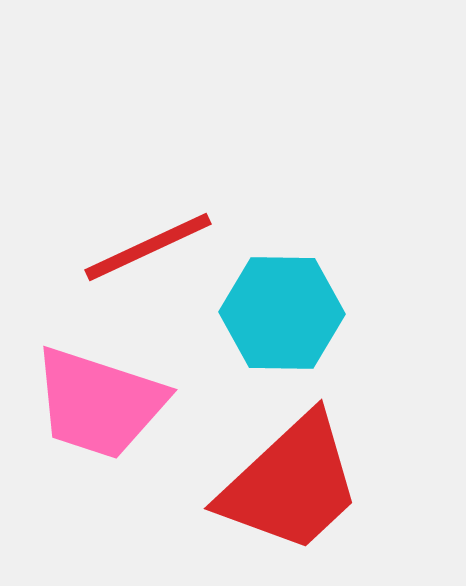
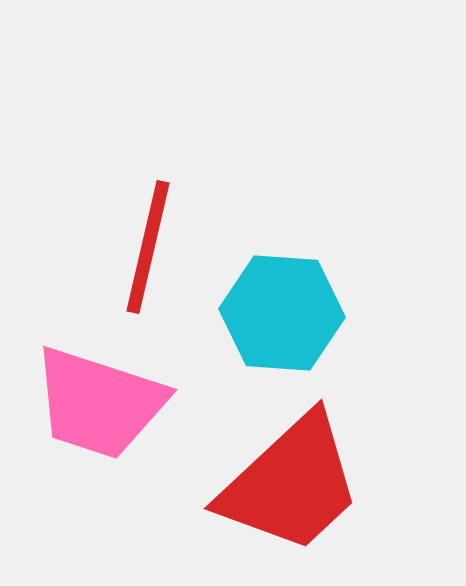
red line: rotated 52 degrees counterclockwise
cyan hexagon: rotated 3 degrees clockwise
